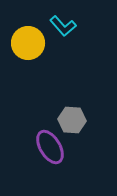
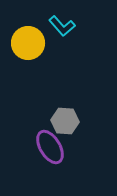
cyan L-shape: moved 1 px left
gray hexagon: moved 7 px left, 1 px down
